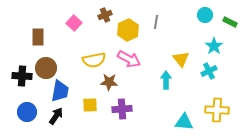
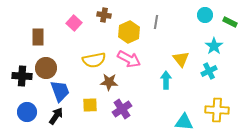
brown cross: moved 1 px left; rotated 32 degrees clockwise
yellow hexagon: moved 1 px right, 2 px down
blue trapezoid: rotated 30 degrees counterclockwise
purple cross: rotated 30 degrees counterclockwise
